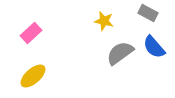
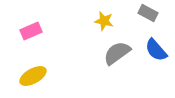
pink rectangle: moved 2 px up; rotated 20 degrees clockwise
blue semicircle: moved 2 px right, 3 px down
gray semicircle: moved 3 px left
yellow ellipse: rotated 12 degrees clockwise
